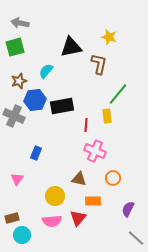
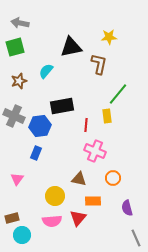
yellow star: rotated 21 degrees counterclockwise
blue hexagon: moved 5 px right, 26 px down
purple semicircle: moved 1 px left, 1 px up; rotated 42 degrees counterclockwise
gray line: rotated 24 degrees clockwise
